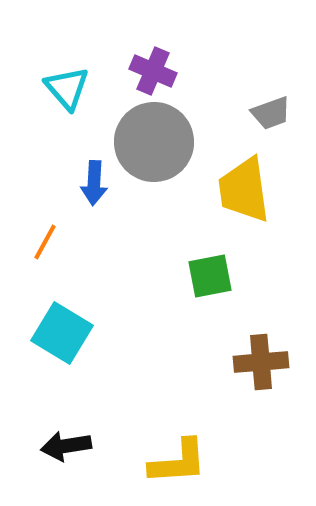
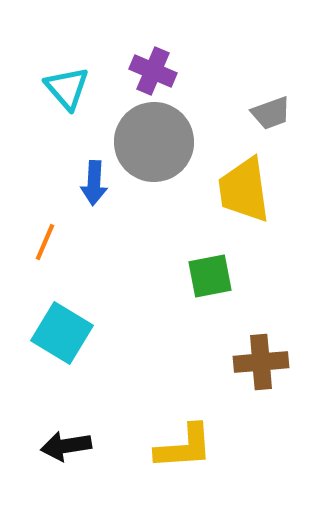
orange line: rotated 6 degrees counterclockwise
yellow L-shape: moved 6 px right, 15 px up
